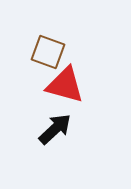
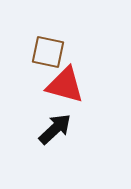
brown square: rotated 8 degrees counterclockwise
